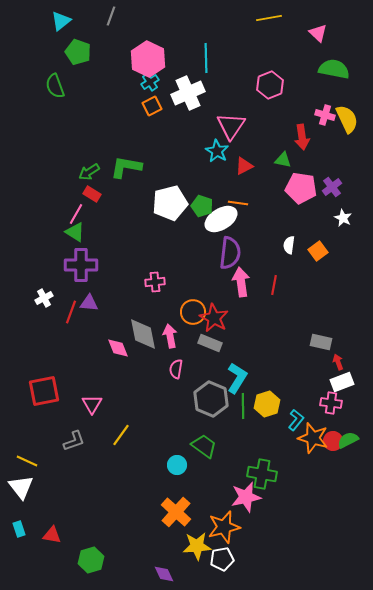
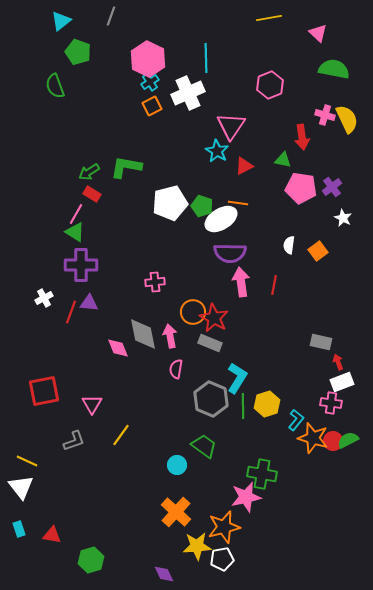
purple semicircle at (230, 253): rotated 84 degrees clockwise
